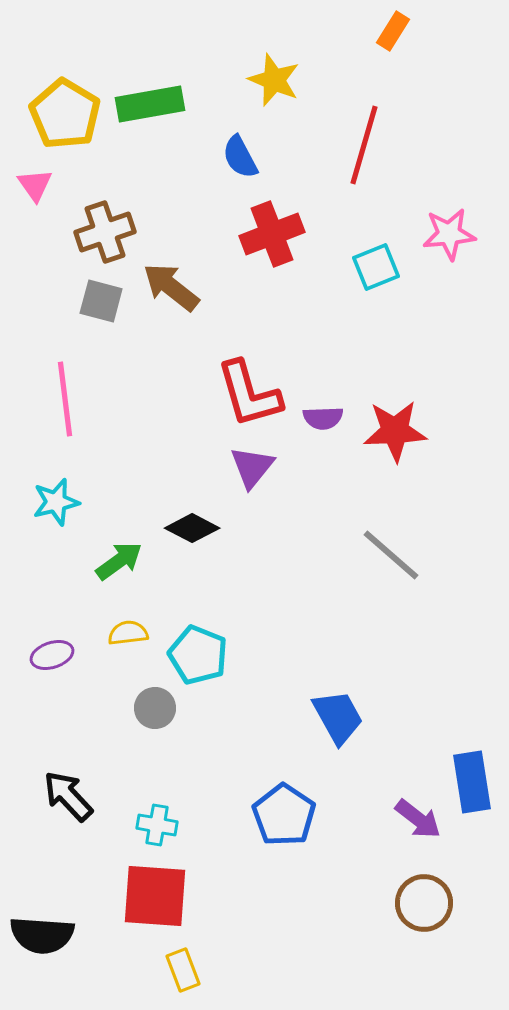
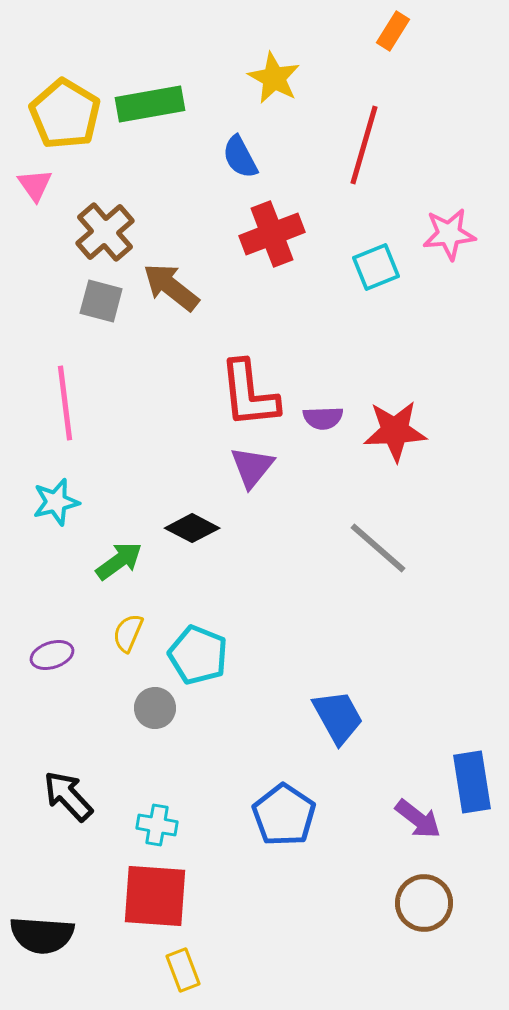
yellow star: moved 2 px up; rotated 6 degrees clockwise
brown cross: rotated 22 degrees counterclockwise
red L-shape: rotated 10 degrees clockwise
pink line: moved 4 px down
gray line: moved 13 px left, 7 px up
yellow semicircle: rotated 60 degrees counterclockwise
